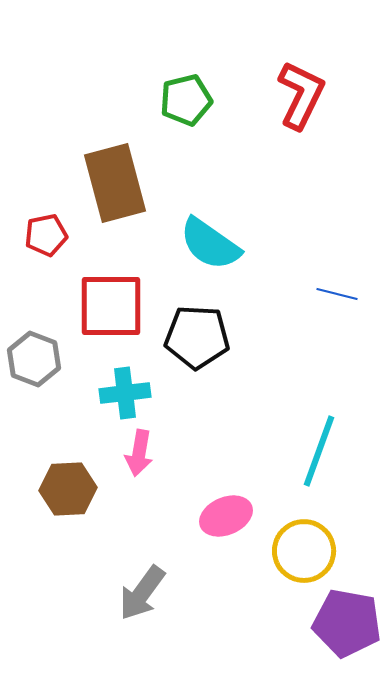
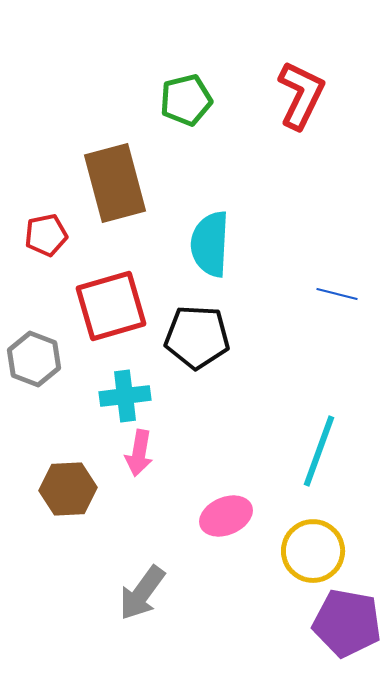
cyan semicircle: rotated 58 degrees clockwise
red square: rotated 16 degrees counterclockwise
cyan cross: moved 3 px down
yellow circle: moved 9 px right
